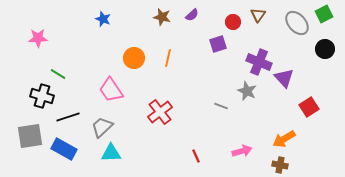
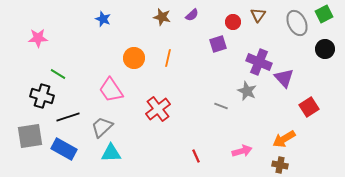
gray ellipse: rotated 15 degrees clockwise
red cross: moved 2 px left, 3 px up
